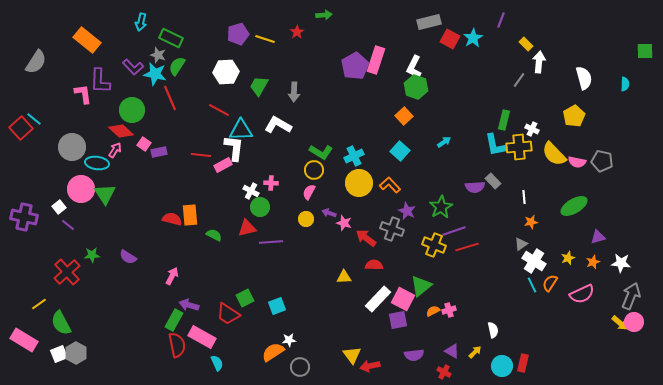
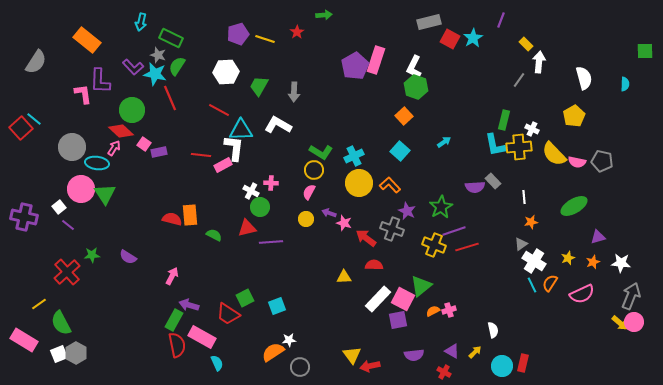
pink arrow at (115, 150): moved 1 px left, 2 px up
